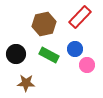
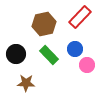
green rectangle: rotated 18 degrees clockwise
